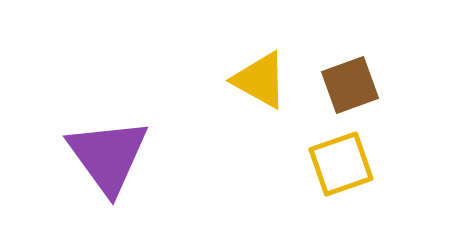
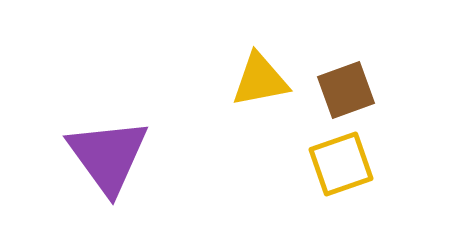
yellow triangle: rotated 40 degrees counterclockwise
brown square: moved 4 px left, 5 px down
